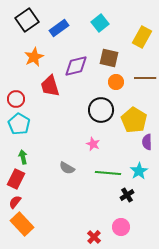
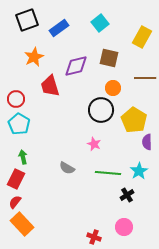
black square: rotated 15 degrees clockwise
orange circle: moved 3 px left, 6 px down
pink star: moved 1 px right
pink circle: moved 3 px right
red cross: rotated 24 degrees counterclockwise
